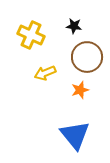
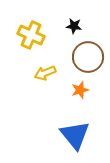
brown circle: moved 1 px right
